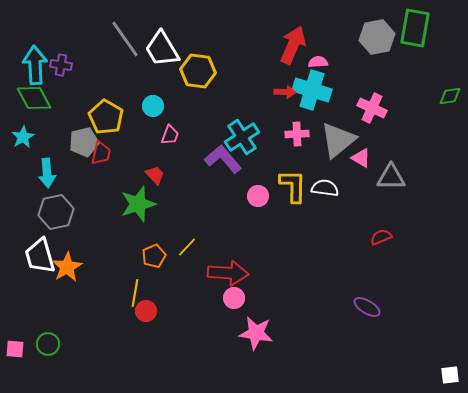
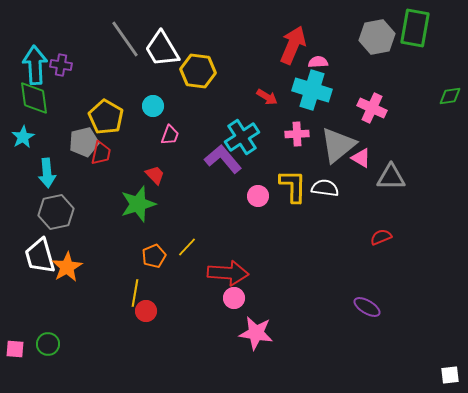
red arrow at (285, 92): moved 18 px left, 5 px down; rotated 30 degrees clockwise
green diamond at (34, 98): rotated 21 degrees clockwise
gray triangle at (338, 140): moved 5 px down
